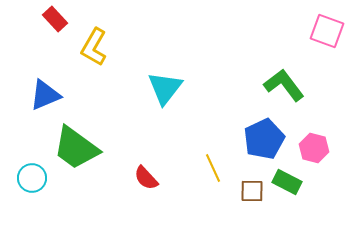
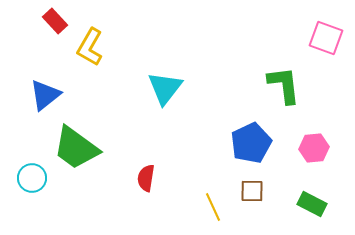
red rectangle: moved 2 px down
pink square: moved 1 px left, 7 px down
yellow L-shape: moved 4 px left
green L-shape: rotated 30 degrees clockwise
blue triangle: rotated 16 degrees counterclockwise
blue pentagon: moved 13 px left, 4 px down
pink hexagon: rotated 20 degrees counterclockwise
yellow line: moved 39 px down
red semicircle: rotated 52 degrees clockwise
green rectangle: moved 25 px right, 22 px down
